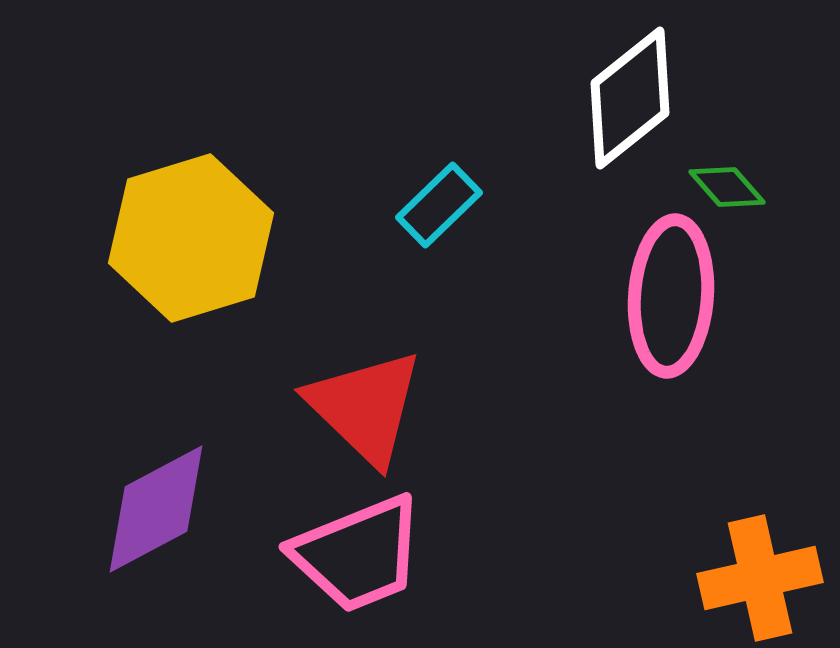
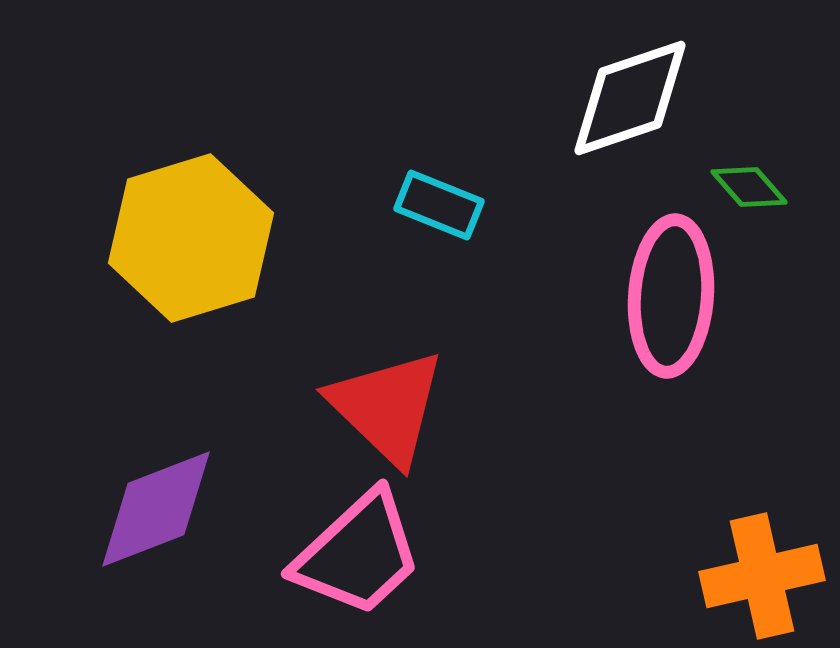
white diamond: rotated 20 degrees clockwise
green diamond: moved 22 px right
cyan rectangle: rotated 66 degrees clockwise
red triangle: moved 22 px right
purple diamond: rotated 7 degrees clockwise
pink trapezoid: rotated 21 degrees counterclockwise
orange cross: moved 2 px right, 2 px up
